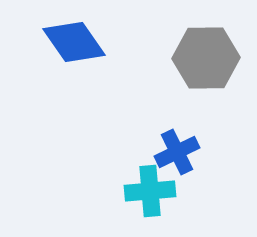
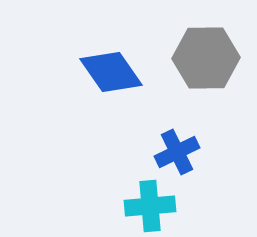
blue diamond: moved 37 px right, 30 px down
cyan cross: moved 15 px down
